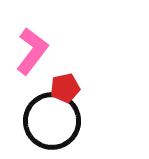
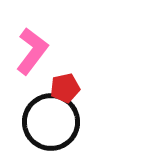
black circle: moved 1 px left, 1 px down
